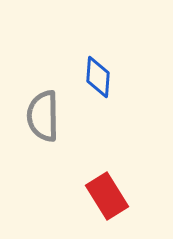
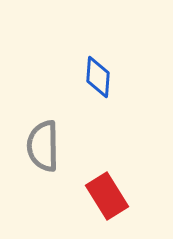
gray semicircle: moved 30 px down
